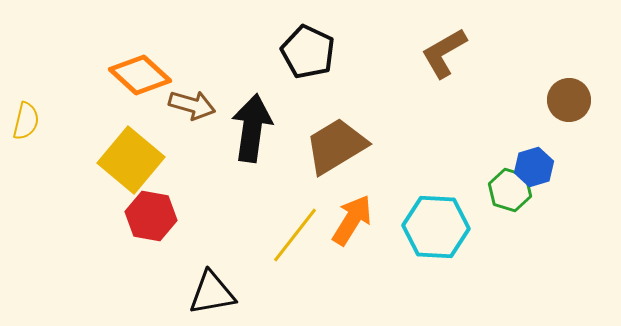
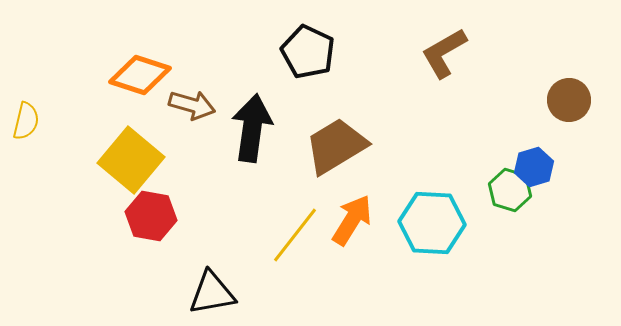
orange diamond: rotated 24 degrees counterclockwise
cyan hexagon: moved 4 px left, 4 px up
